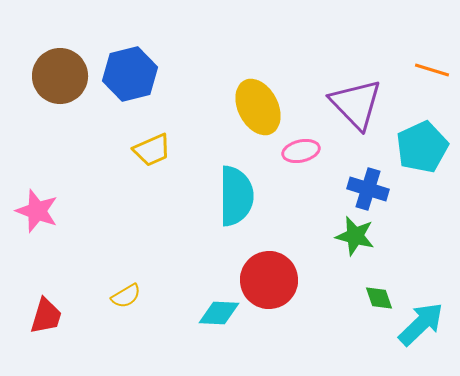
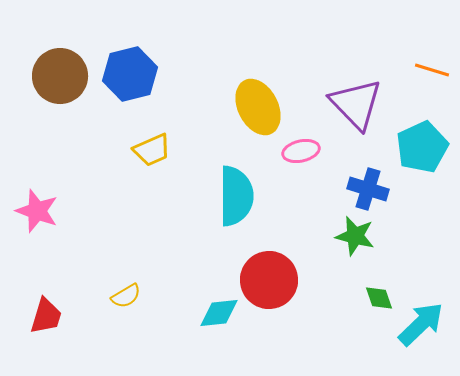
cyan diamond: rotated 9 degrees counterclockwise
